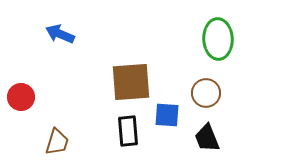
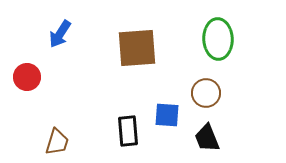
blue arrow: rotated 80 degrees counterclockwise
brown square: moved 6 px right, 34 px up
red circle: moved 6 px right, 20 px up
